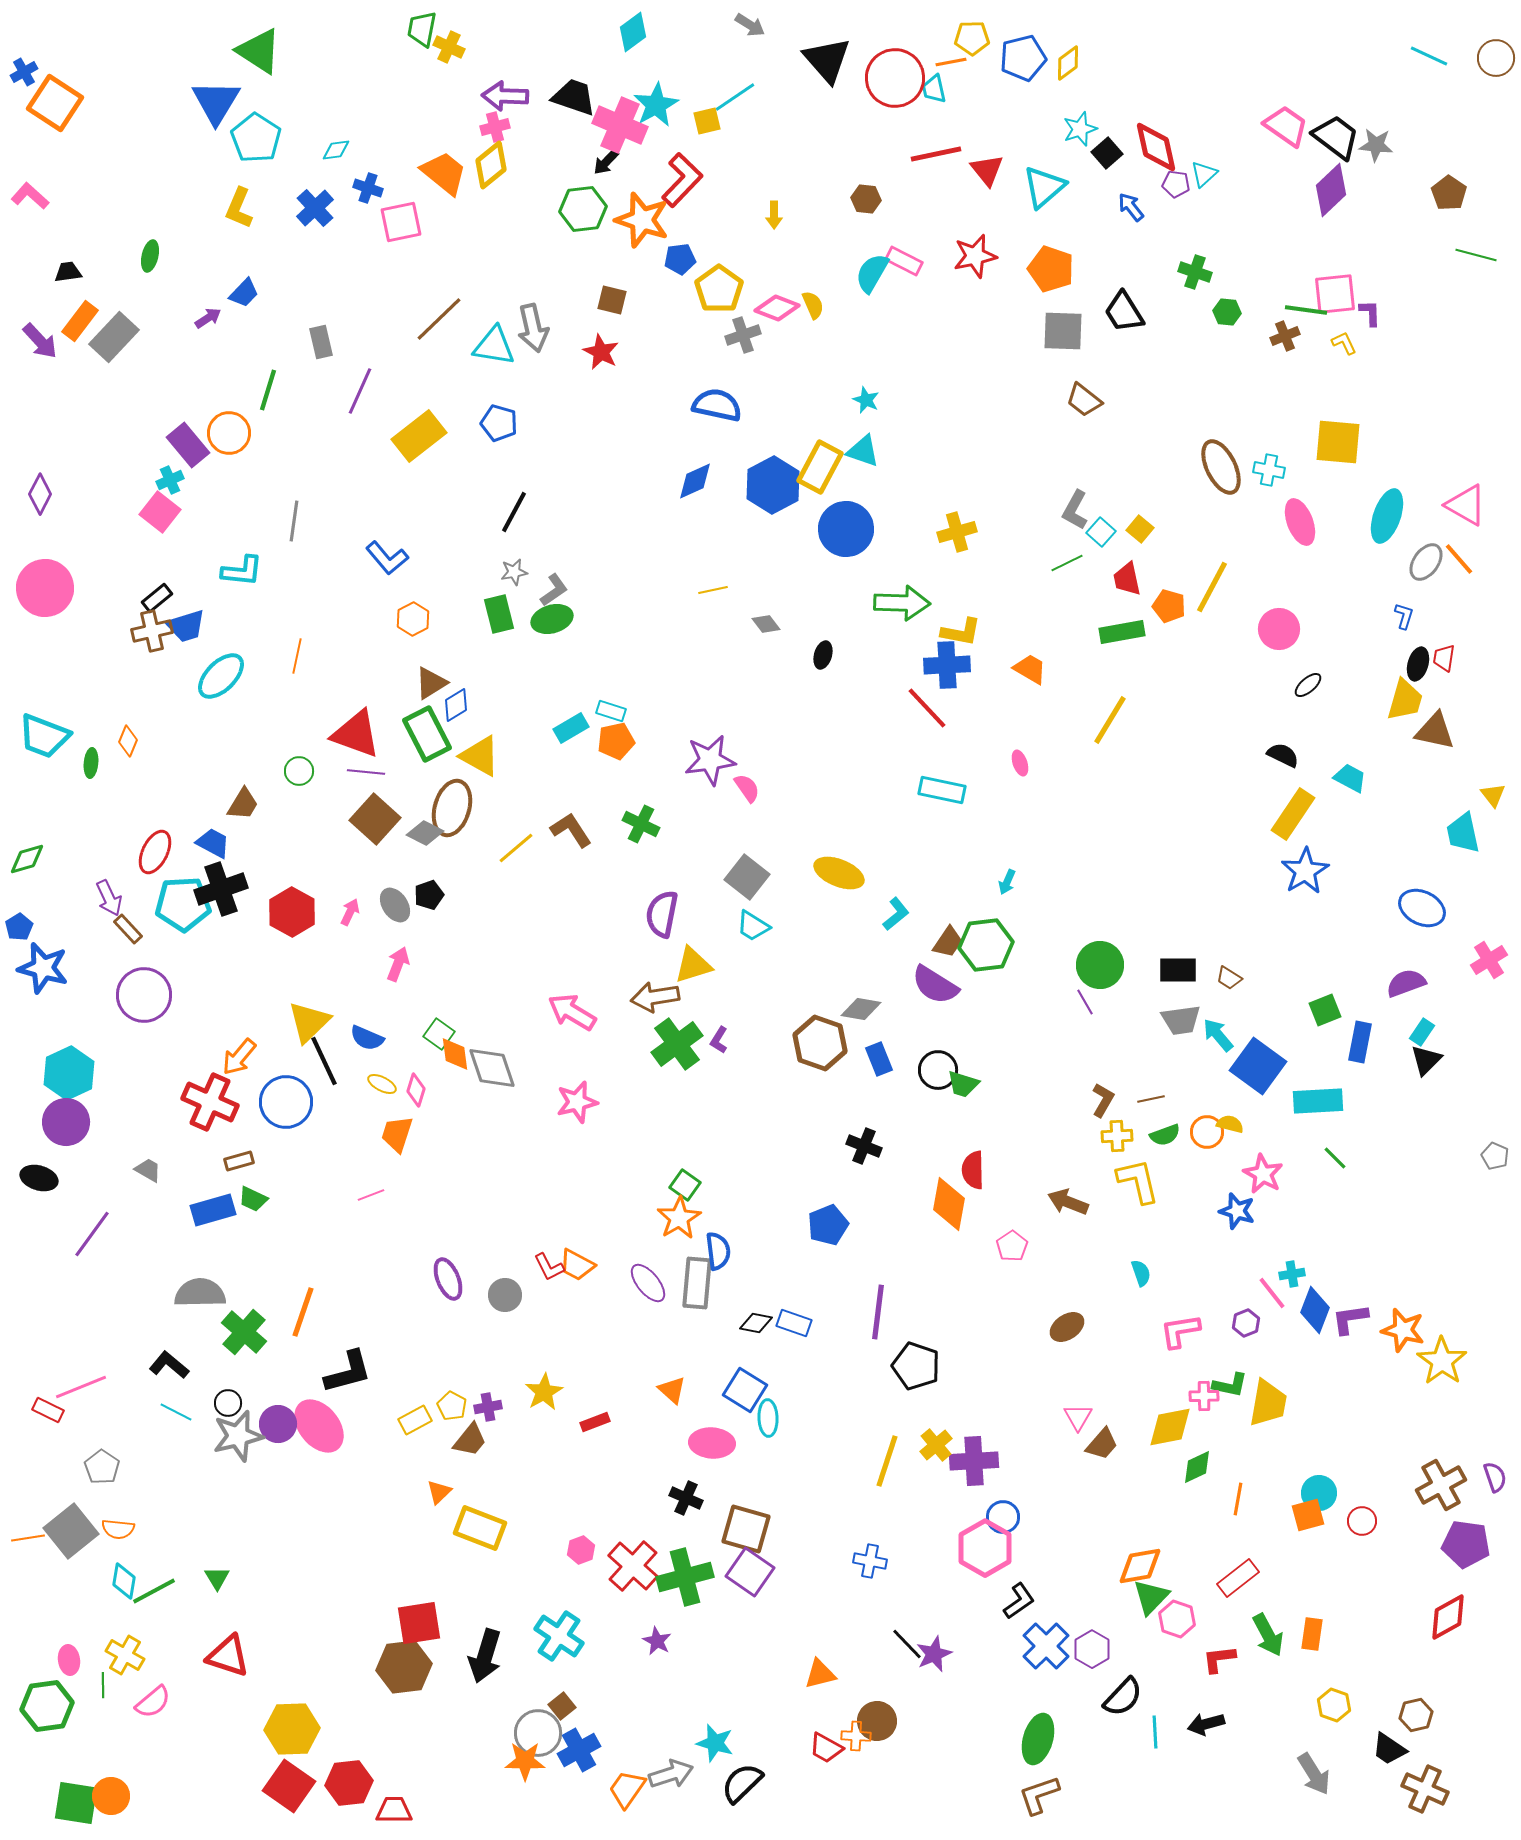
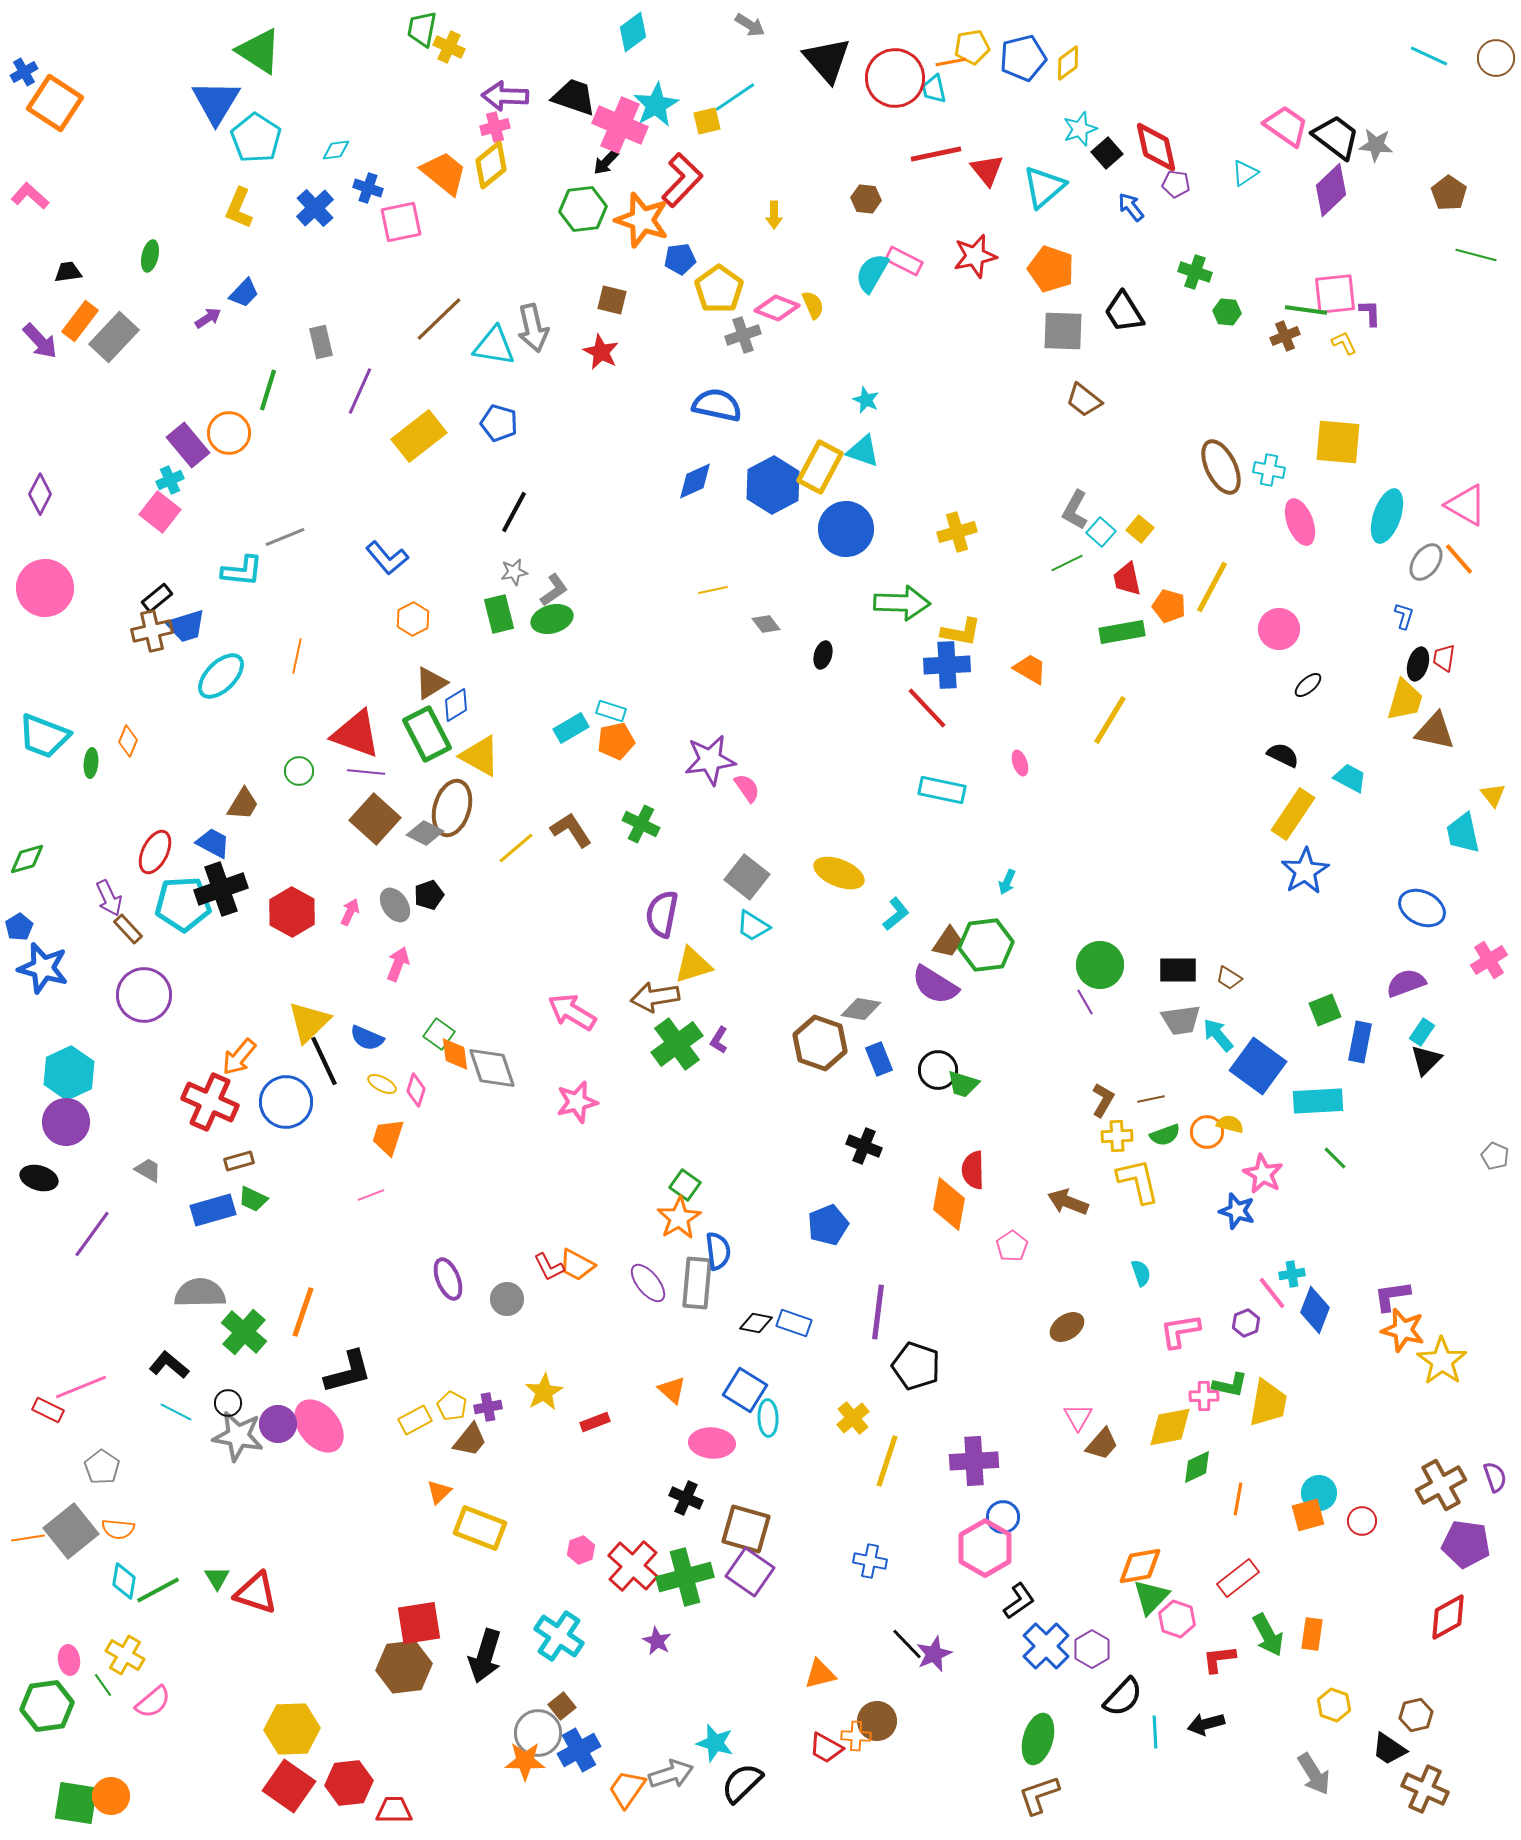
yellow pentagon at (972, 38): moved 9 px down; rotated 8 degrees counterclockwise
cyan triangle at (1204, 174): moved 41 px right, 1 px up; rotated 8 degrees clockwise
gray line at (294, 521): moved 9 px left, 16 px down; rotated 60 degrees clockwise
orange trapezoid at (397, 1134): moved 9 px left, 3 px down
gray circle at (505, 1295): moved 2 px right, 4 px down
purple L-shape at (1350, 1319): moved 42 px right, 23 px up
gray star at (238, 1436): rotated 24 degrees clockwise
yellow cross at (936, 1445): moved 83 px left, 27 px up
green line at (154, 1591): moved 4 px right, 1 px up
red triangle at (228, 1656): moved 28 px right, 63 px up
green line at (103, 1685): rotated 35 degrees counterclockwise
